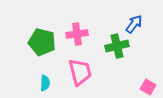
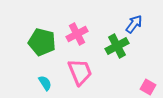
pink cross: rotated 20 degrees counterclockwise
green cross: rotated 15 degrees counterclockwise
pink trapezoid: rotated 8 degrees counterclockwise
cyan semicircle: rotated 35 degrees counterclockwise
